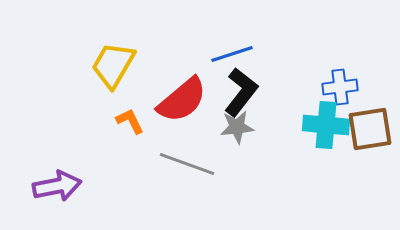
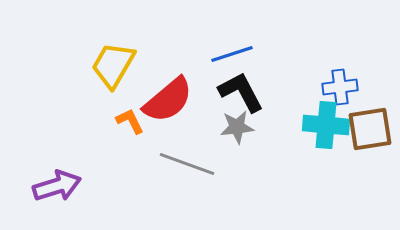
black L-shape: rotated 66 degrees counterclockwise
red semicircle: moved 14 px left
purple arrow: rotated 6 degrees counterclockwise
